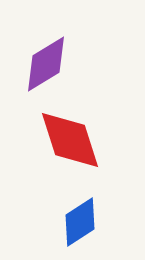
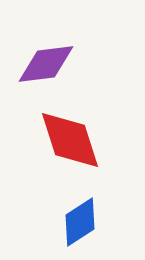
purple diamond: rotated 24 degrees clockwise
